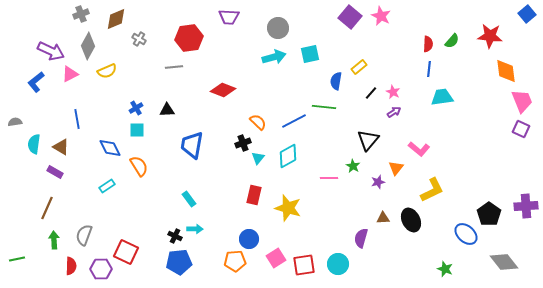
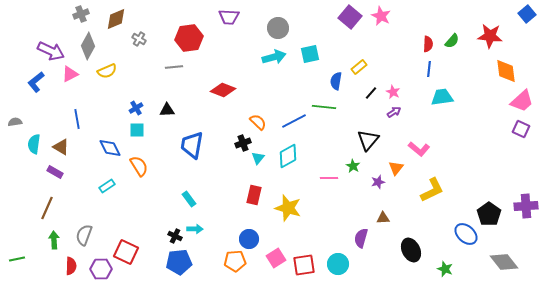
pink trapezoid at (522, 101): rotated 70 degrees clockwise
black ellipse at (411, 220): moved 30 px down
